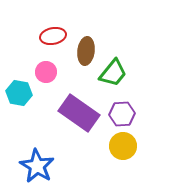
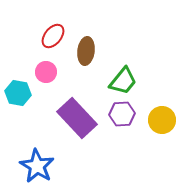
red ellipse: rotated 40 degrees counterclockwise
green trapezoid: moved 10 px right, 8 px down
cyan hexagon: moved 1 px left
purple rectangle: moved 2 px left, 5 px down; rotated 12 degrees clockwise
yellow circle: moved 39 px right, 26 px up
